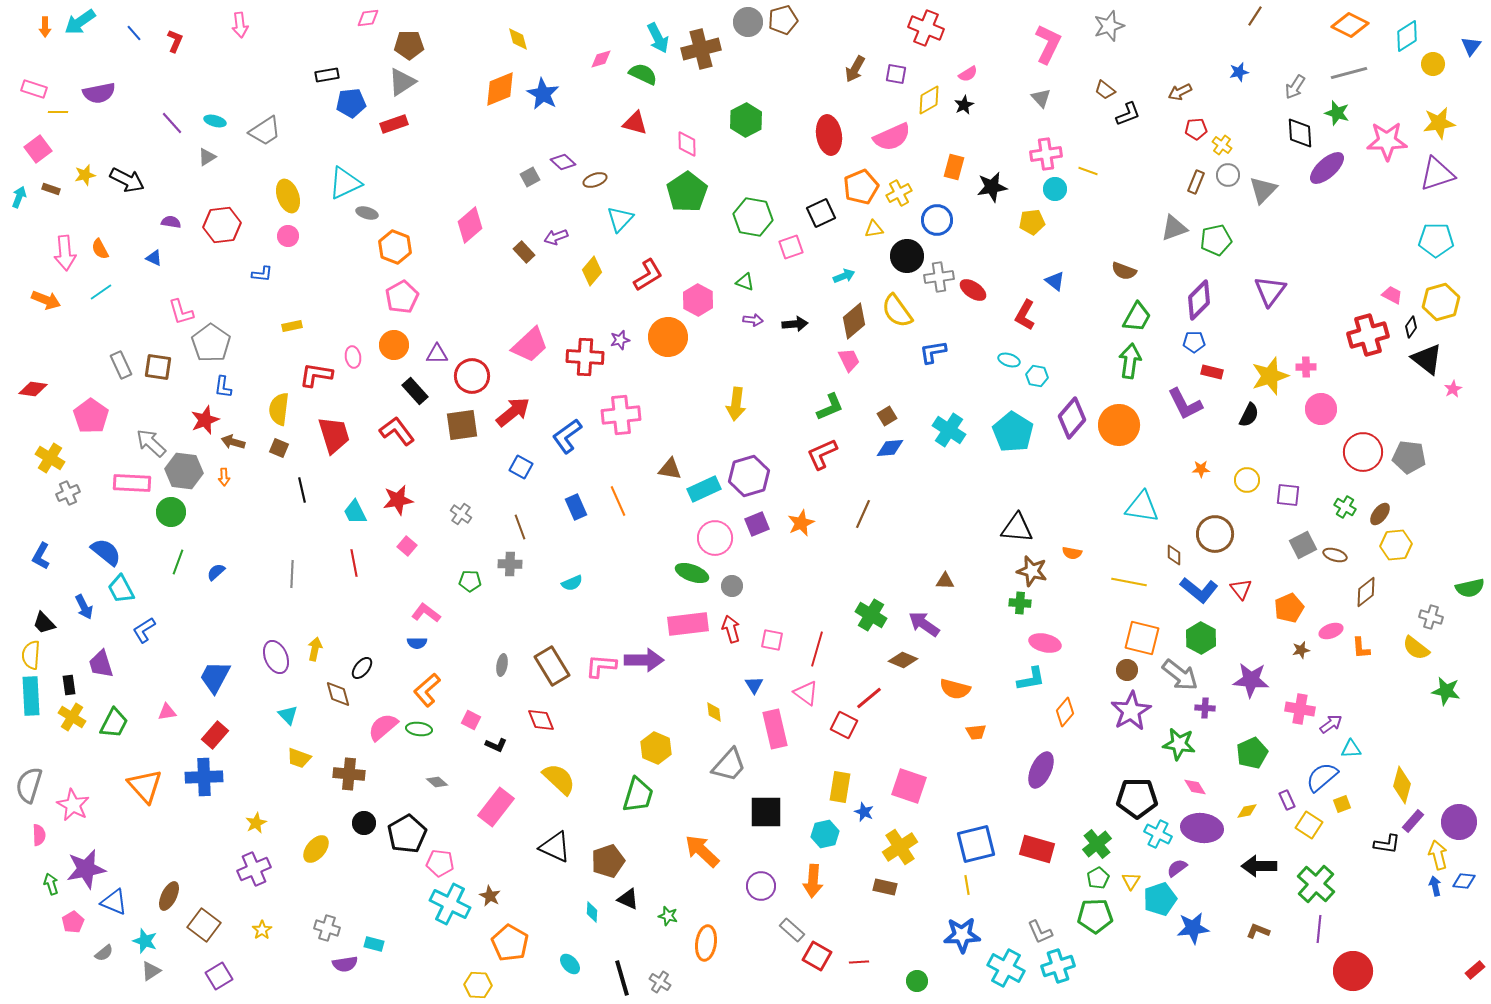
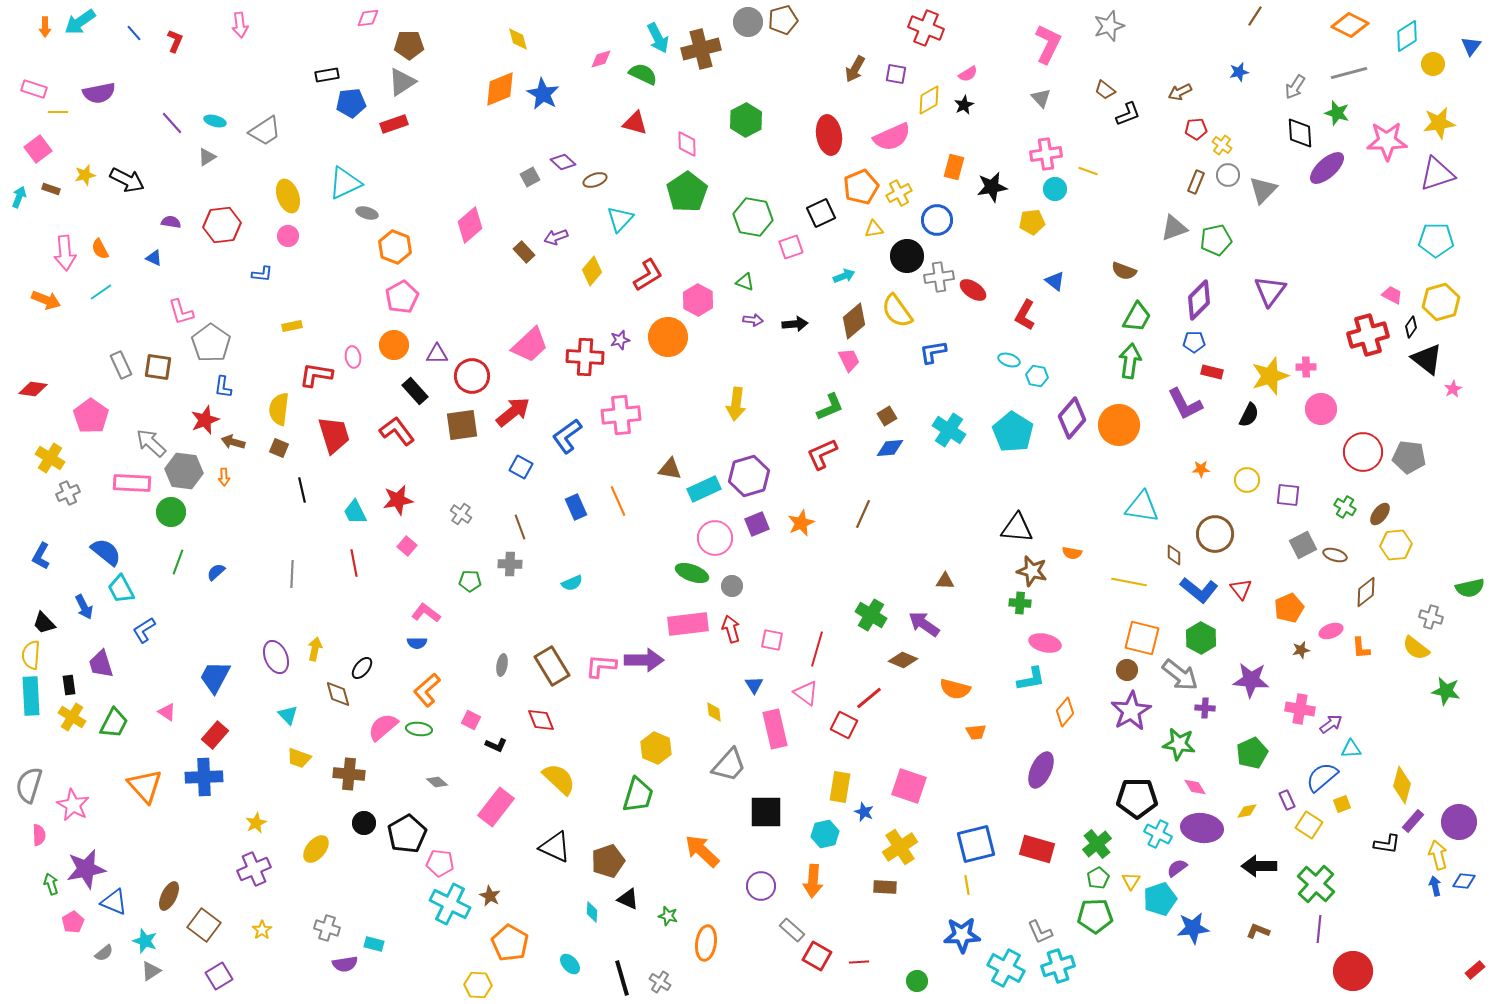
pink triangle at (167, 712): rotated 42 degrees clockwise
brown rectangle at (885, 887): rotated 10 degrees counterclockwise
